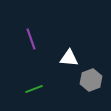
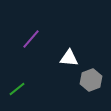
purple line: rotated 60 degrees clockwise
green line: moved 17 px left; rotated 18 degrees counterclockwise
